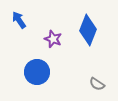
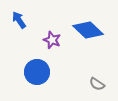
blue diamond: rotated 68 degrees counterclockwise
purple star: moved 1 px left, 1 px down
